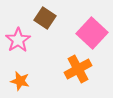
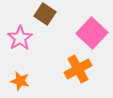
brown square: moved 4 px up
pink star: moved 2 px right, 2 px up
